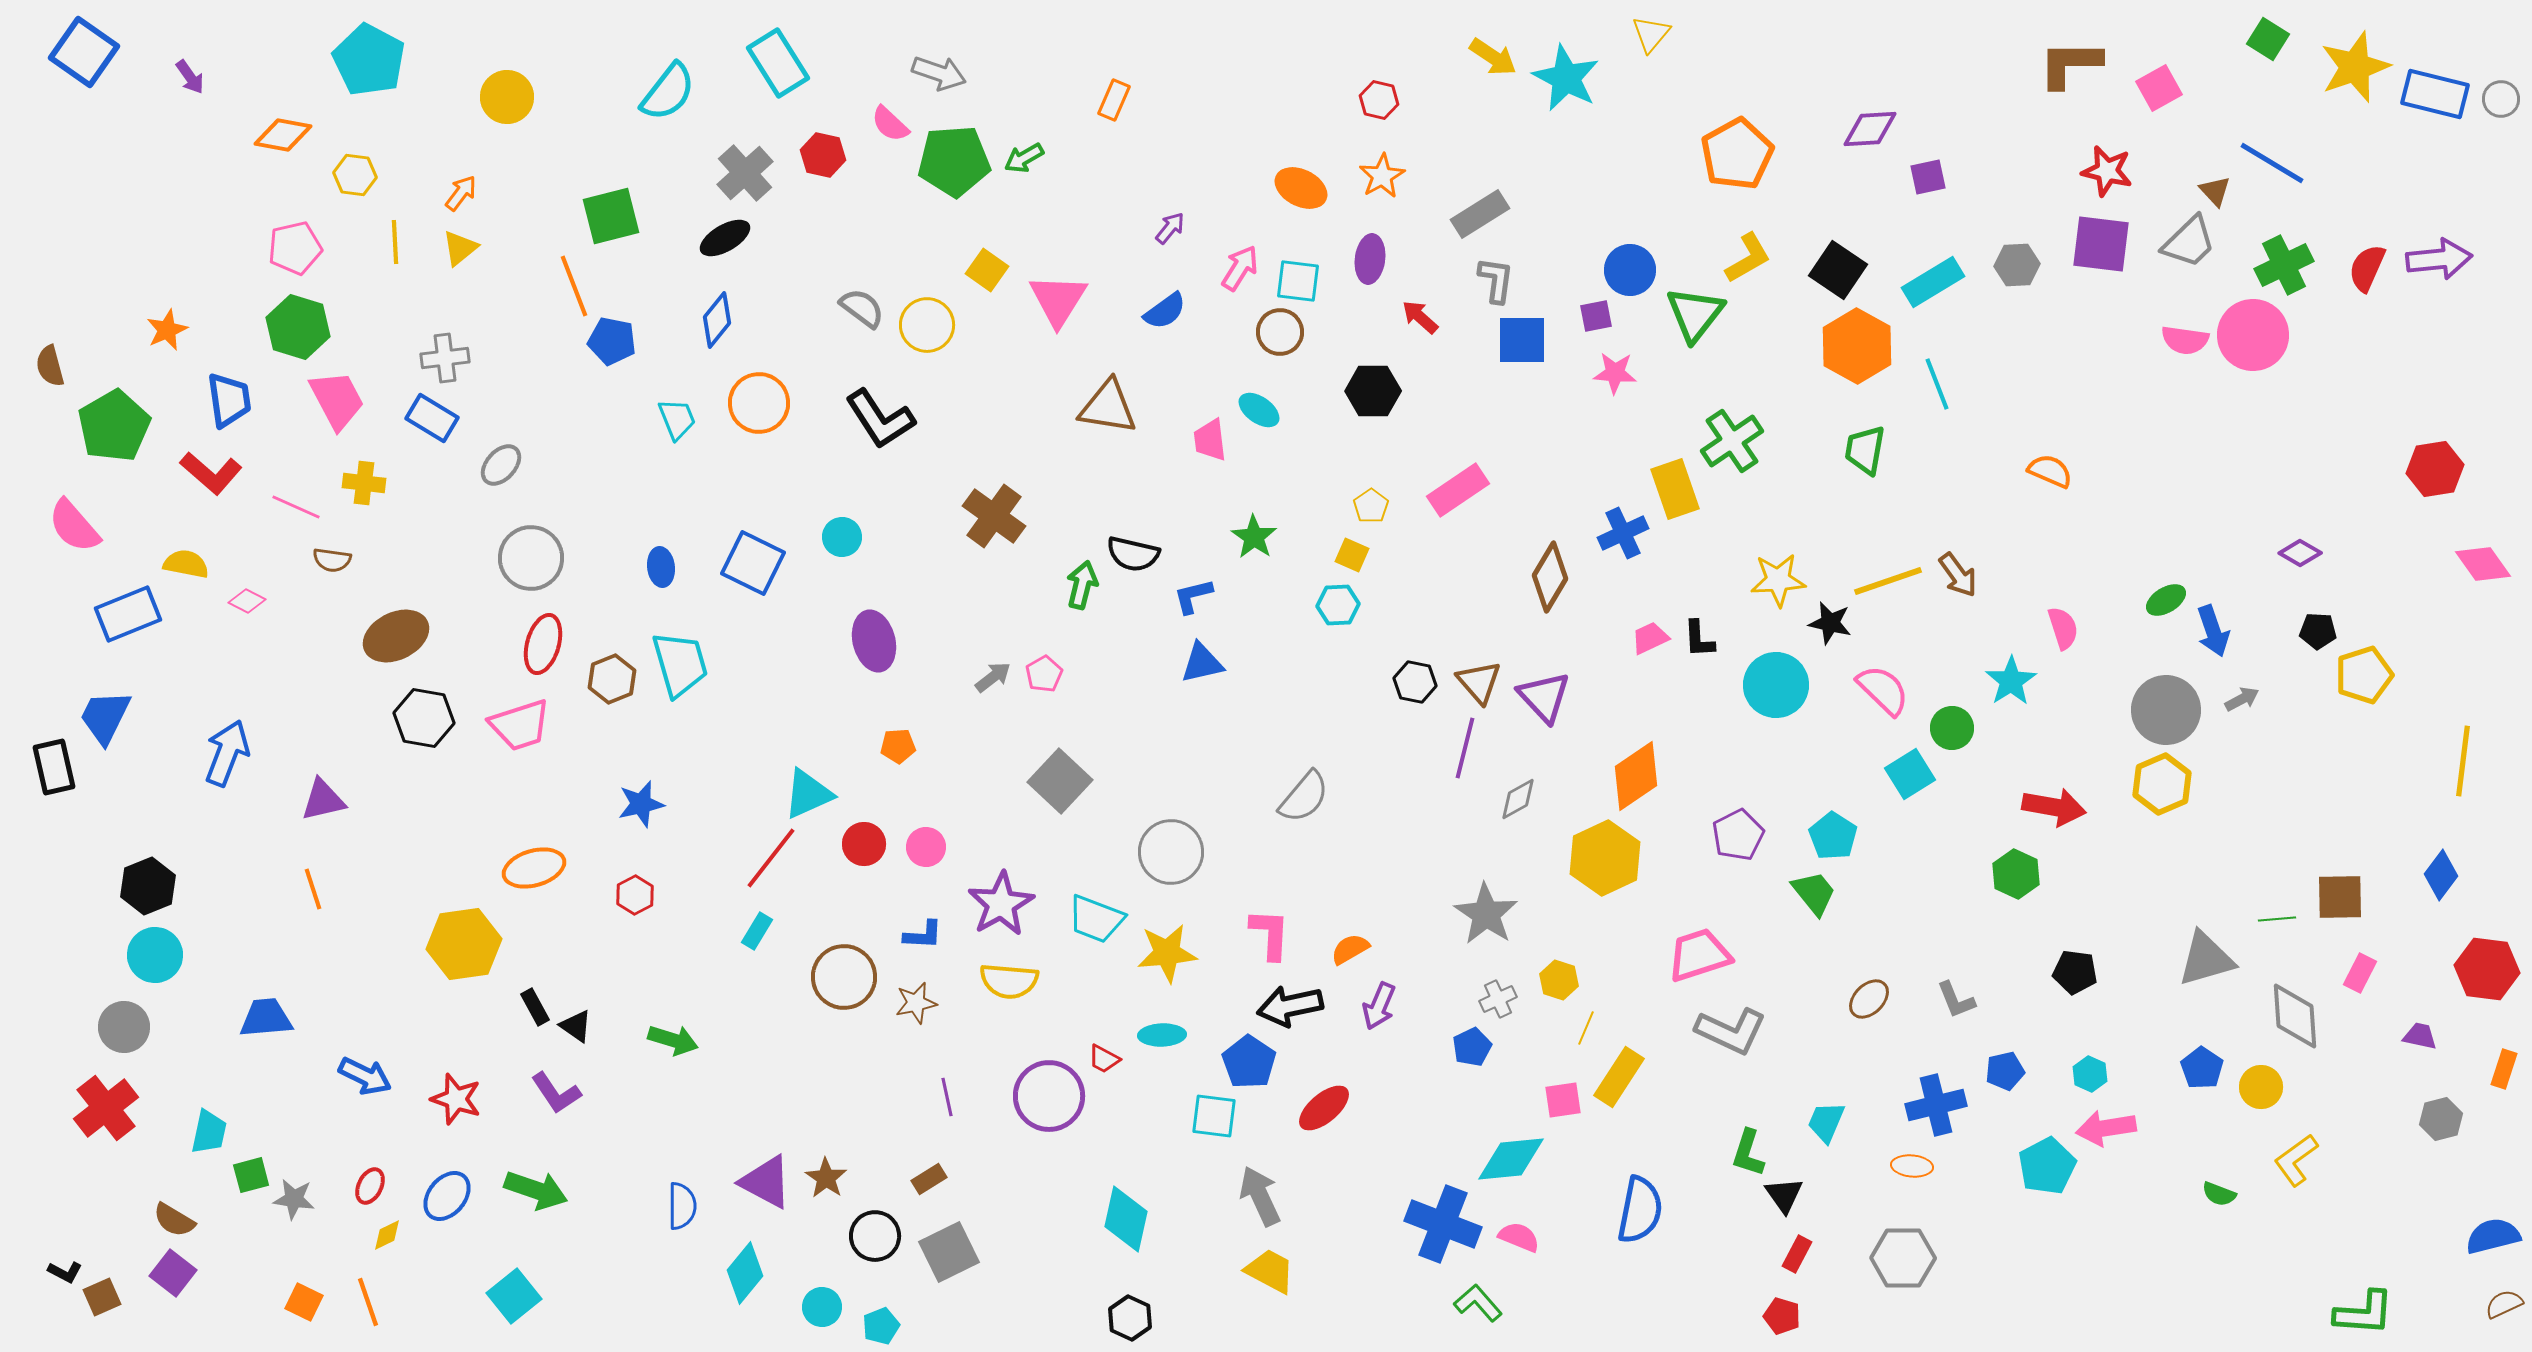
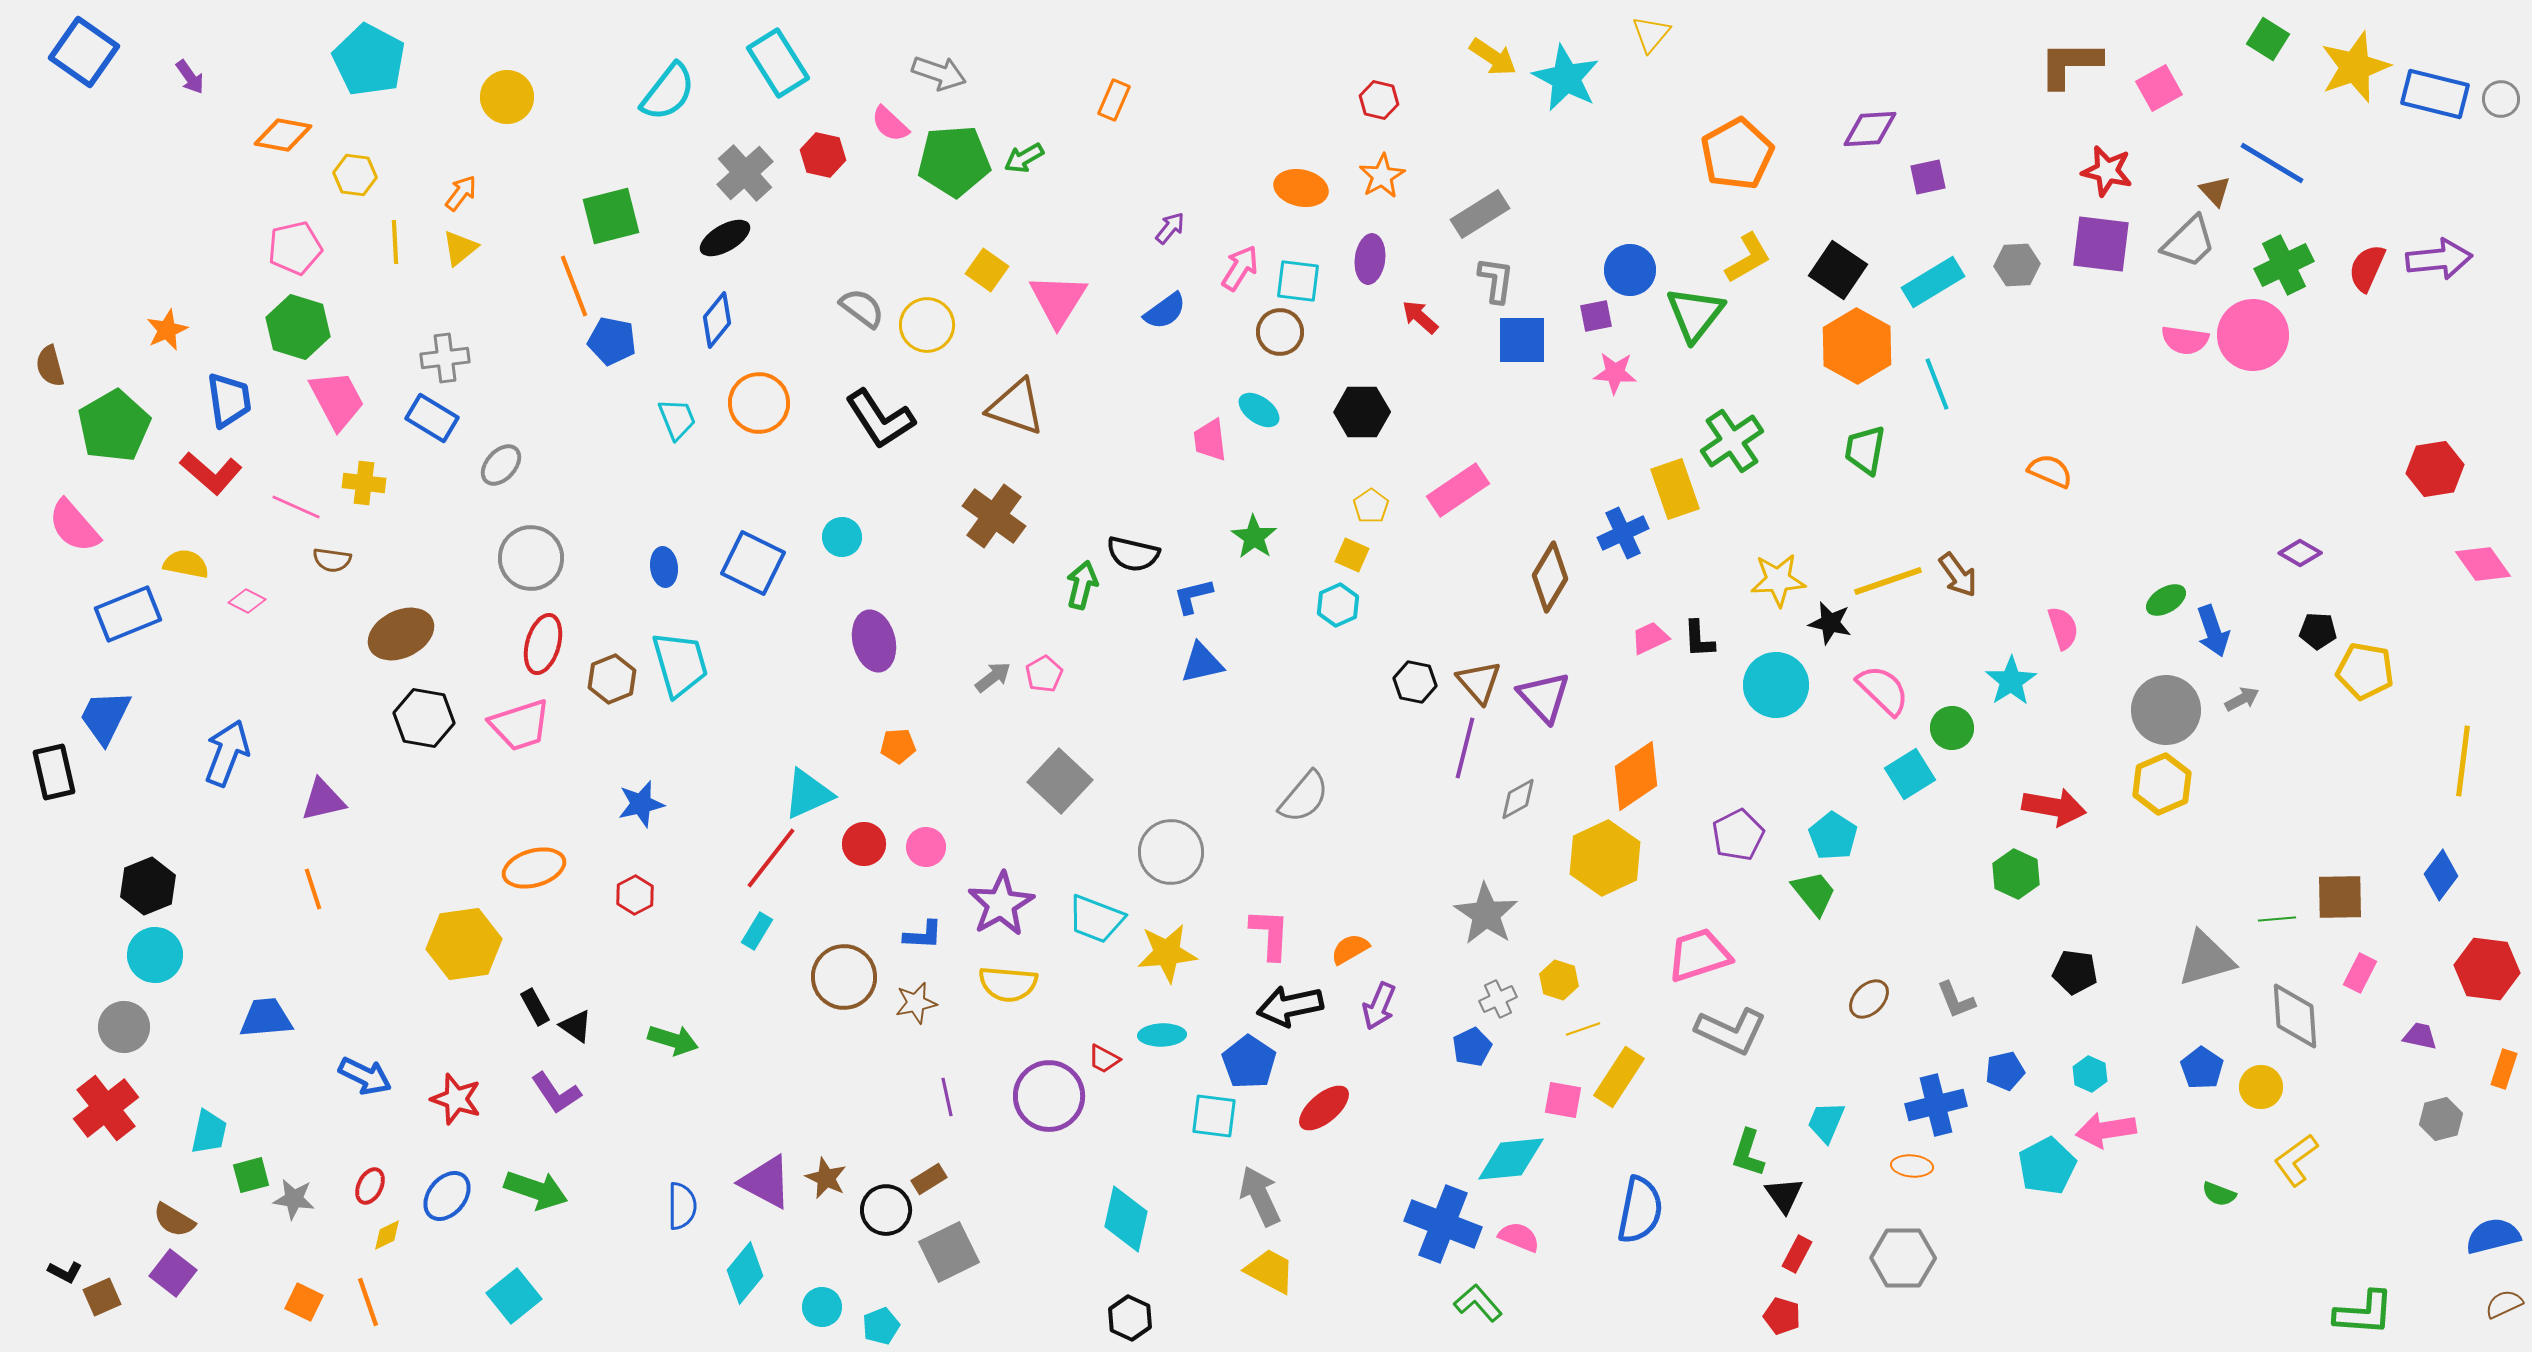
orange ellipse at (1301, 188): rotated 15 degrees counterclockwise
black hexagon at (1373, 391): moved 11 px left, 21 px down
brown triangle at (1108, 407): moved 92 px left; rotated 10 degrees clockwise
blue ellipse at (661, 567): moved 3 px right
cyan hexagon at (1338, 605): rotated 21 degrees counterclockwise
brown ellipse at (396, 636): moved 5 px right, 2 px up
yellow pentagon at (2364, 675): moved 1 px right, 4 px up; rotated 28 degrees clockwise
black rectangle at (54, 767): moved 5 px down
yellow semicircle at (1009, 981): moved 1 px left, 3 px down
yellow line at (1586, 1028): moved 3 px left, 1 px down; rotated 48 degrees clockwise
pink square at (1563, 1100): rotated 18 degrees clockwise
pink arrow at (2106, 1128): moved 2 px down
brown star at (826, 1178): rotated 9 degrees counterclockwise
black circle at (875, 1236): moved 11 px right, 26 px up
